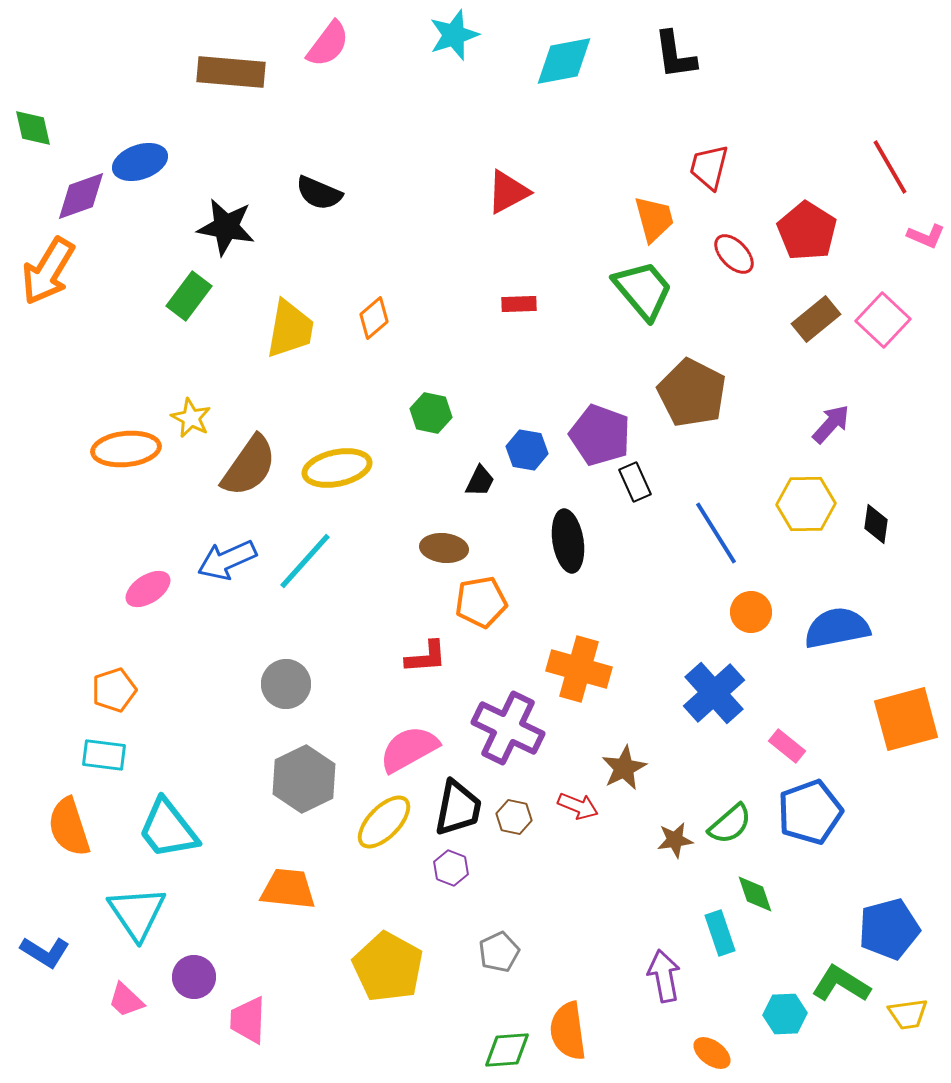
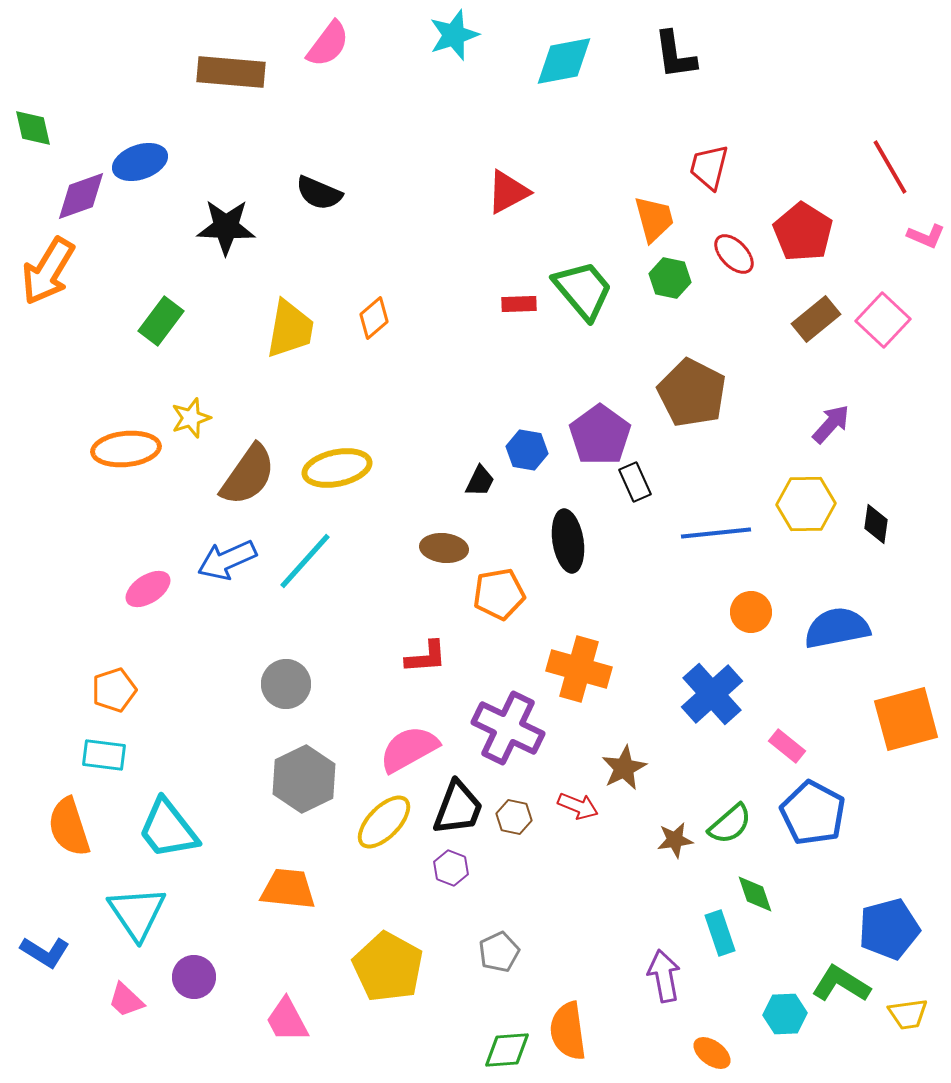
black star at (226, 227): rotated 8 degrees counterclockwise
red pentagon at (807, 231): moved 4 px left, 1 px down
green trapezoid at (643, 290): moved 60 px left
green rectangle at (189, 296): moved 28 px left, 25 px down
green hexagon at (431, 413): moved 239 px right, 135 px up
yellow star at (191, 418): rotated 27 degrees clockwise
purple pentagon at (600, 435): rotated 16 degrees clockwise
brown semicircle at (249, 466): moved 1 px left, 9 px down
blue line at (716, 533): rotated 64 degrees counterclockwise
orange pentagon at (481, 602): moved 18 px right, 8 px up
blue cross at (714, 693): moved 2 px left, 1 px down
black trapezoid at (458, 808): rotated 10 degrees clockwise
blue pentagon at (810, 812): moved 3 px right, 1 px down; rotated 24 degrees counterclockwise
pink trapezoid at (248, 1020): moved 39 px right; rotated 30 degrees counterclockwise
